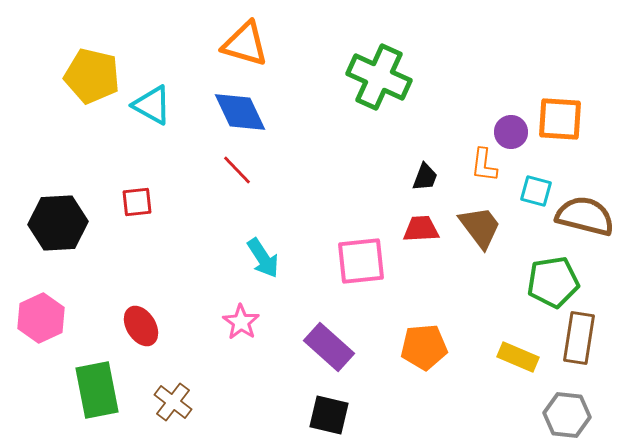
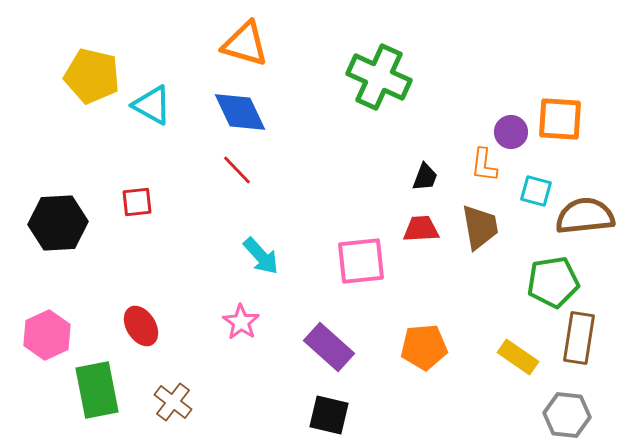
brown semicircle: rotated 20 degrees counterclockwise
brown trapezoid: rotated 27 degrees clockwise
cyan arrow: moved 2 px left, 2 px up; rotated 9 degrees counterclockwise
pink hexagon: moved 6 px right, 17 px down
yellow rectangle: rotated 12 degrees clockwise
